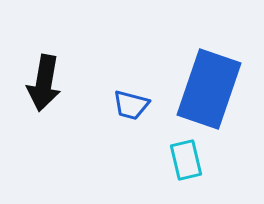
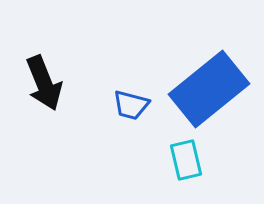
black arrow: rotated 32 degrees counterclockwise
blue rectangle: rotated 32 degrees clockwise
